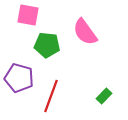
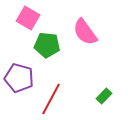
pink square: moved 3 px down; rotated 20 degrees clockwise
red line: moved 3 px down; rotated 8 degrees clockwise
